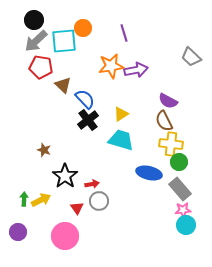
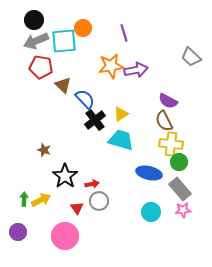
gray arrow: rotated 20 degrees clockwise
black cross: moved 7 px right
cyan circle: moved 35 px left, 13 px up
